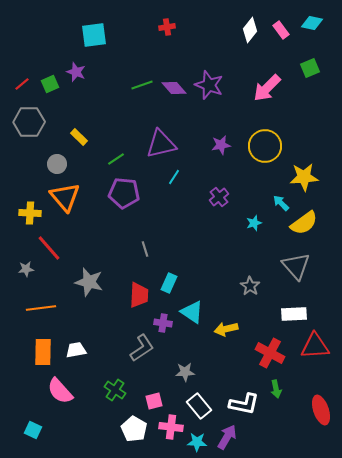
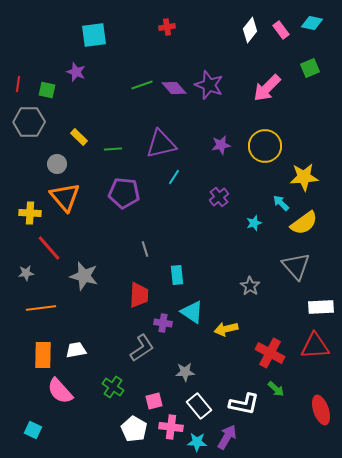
red line at (22, 84): moved 4 px left; rotated 42 degrees counterclockwise
green square at (50, 84): moved 3 px left, 6 px down; rotated 36 degrees clockwise
green line at (116, 159): moved 3 px left, 10 px up; rotated 30 degrees clockwise
gray star at (26, 269): moved 4 px down
gray star at (89, 282): moved 5 px left, 6 px up
cyan rectangle at (169, 283): moved 8 px right, 8 px up; rotated 30 degrees counterclockwise
white rectangle at (294, 314): moved 27 px right, 7 px up
orange rectangle at (43, 352): moved 3 px down
green arrow at (276, 389): rotated 36 degrees counterclockwise
green cross at (115, 390): moved 2 px left, 3 px up
